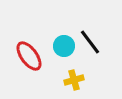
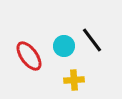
black line: moved 2 px right, 2 px up
yellow cross: rotated 12 degrees clockwise
